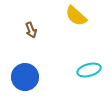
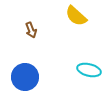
cyan ellipse: rotated 30 degrees clockwise
